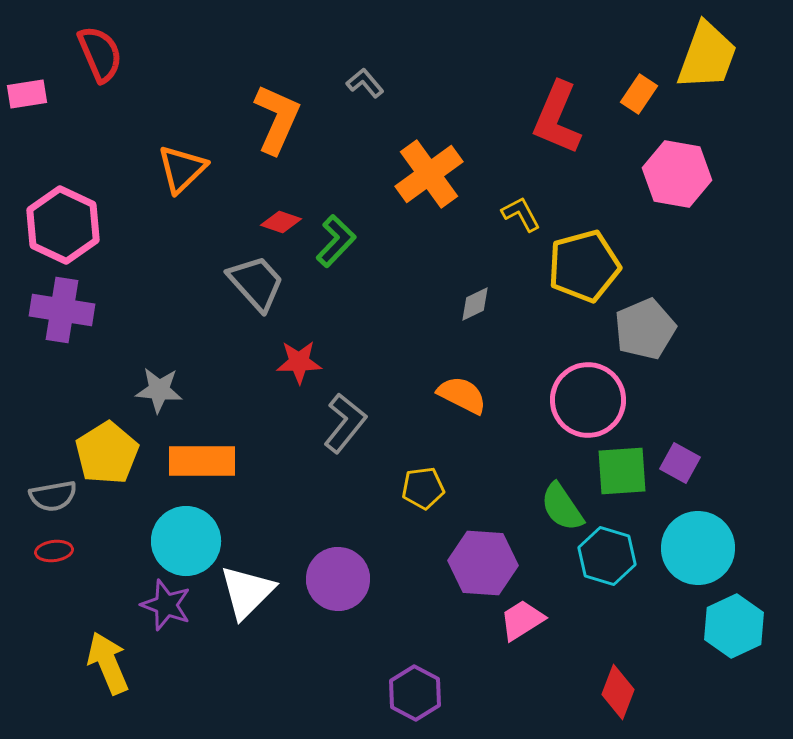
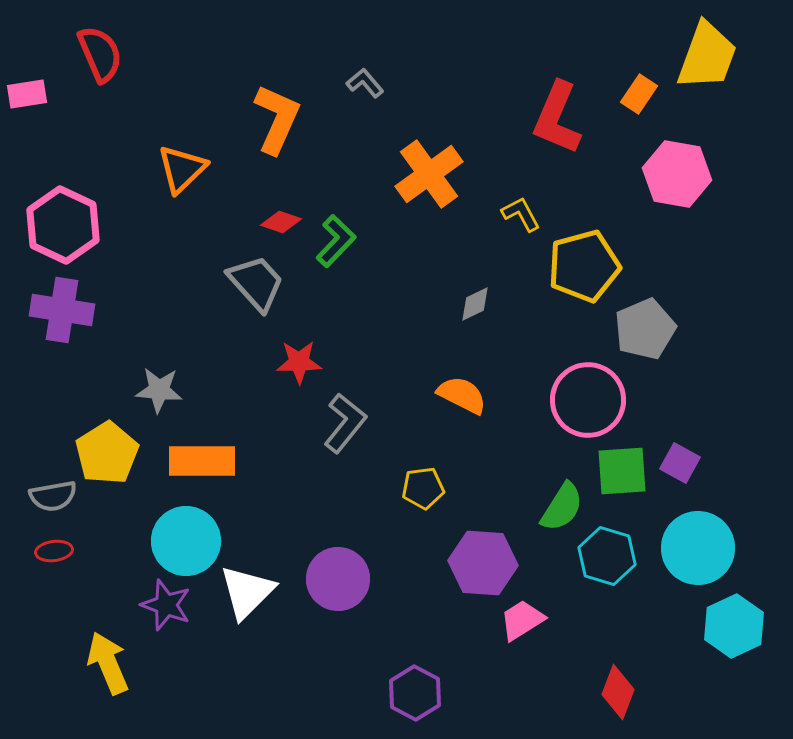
green semicircle at (562, 507): rotated 114 degrees counterclockwise
